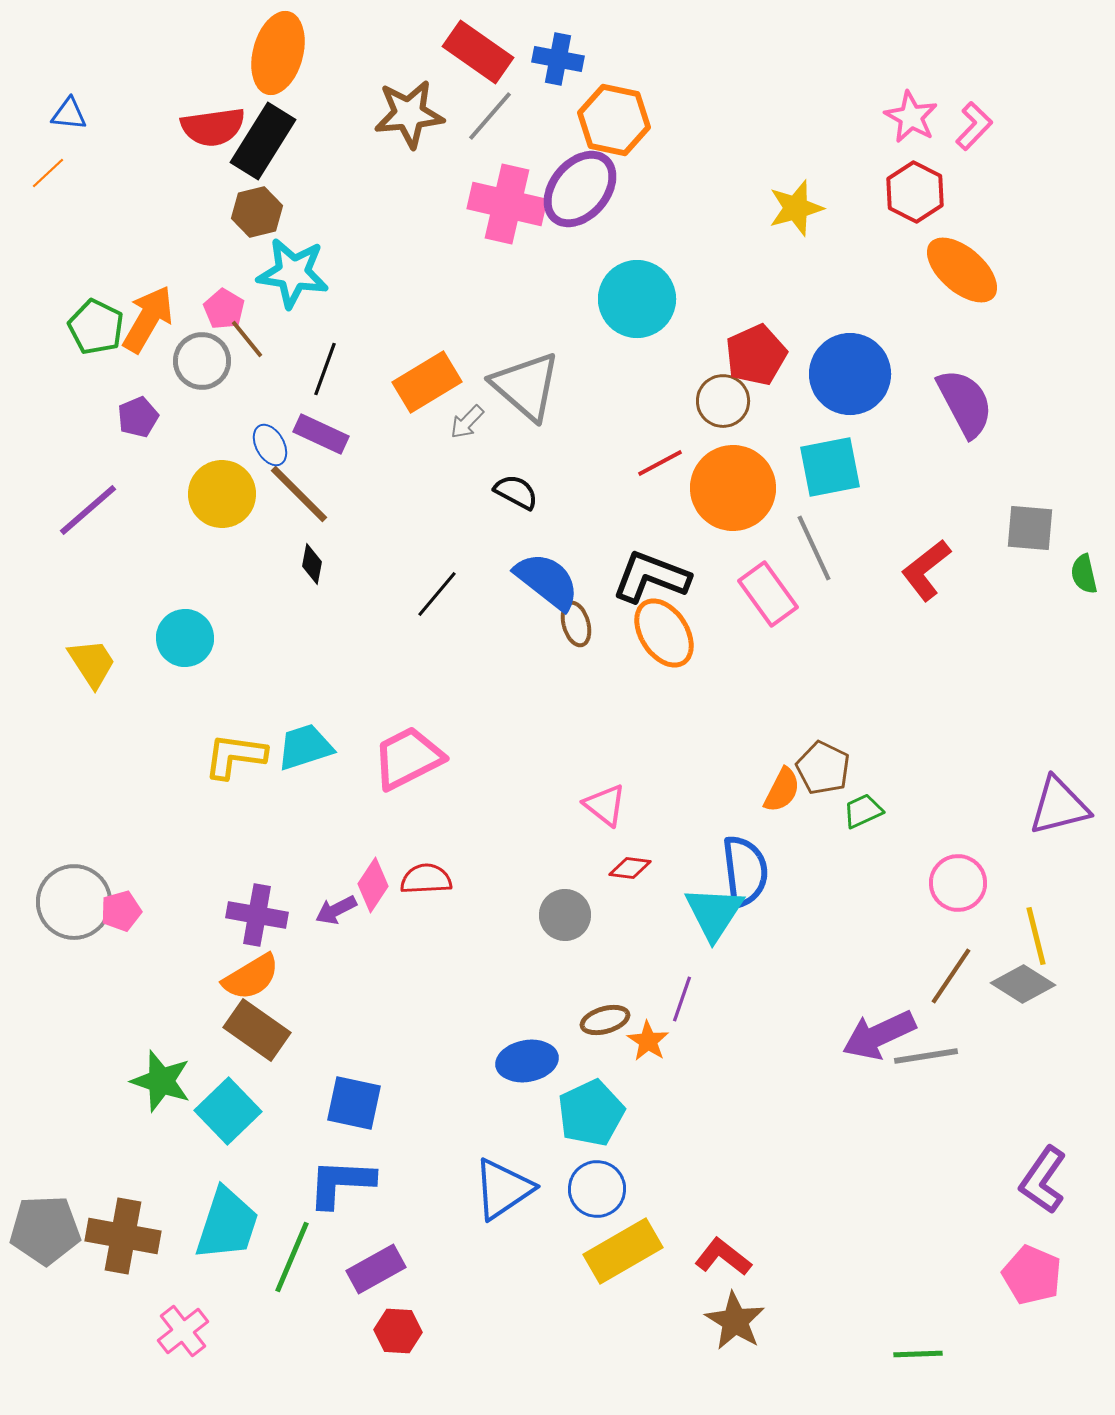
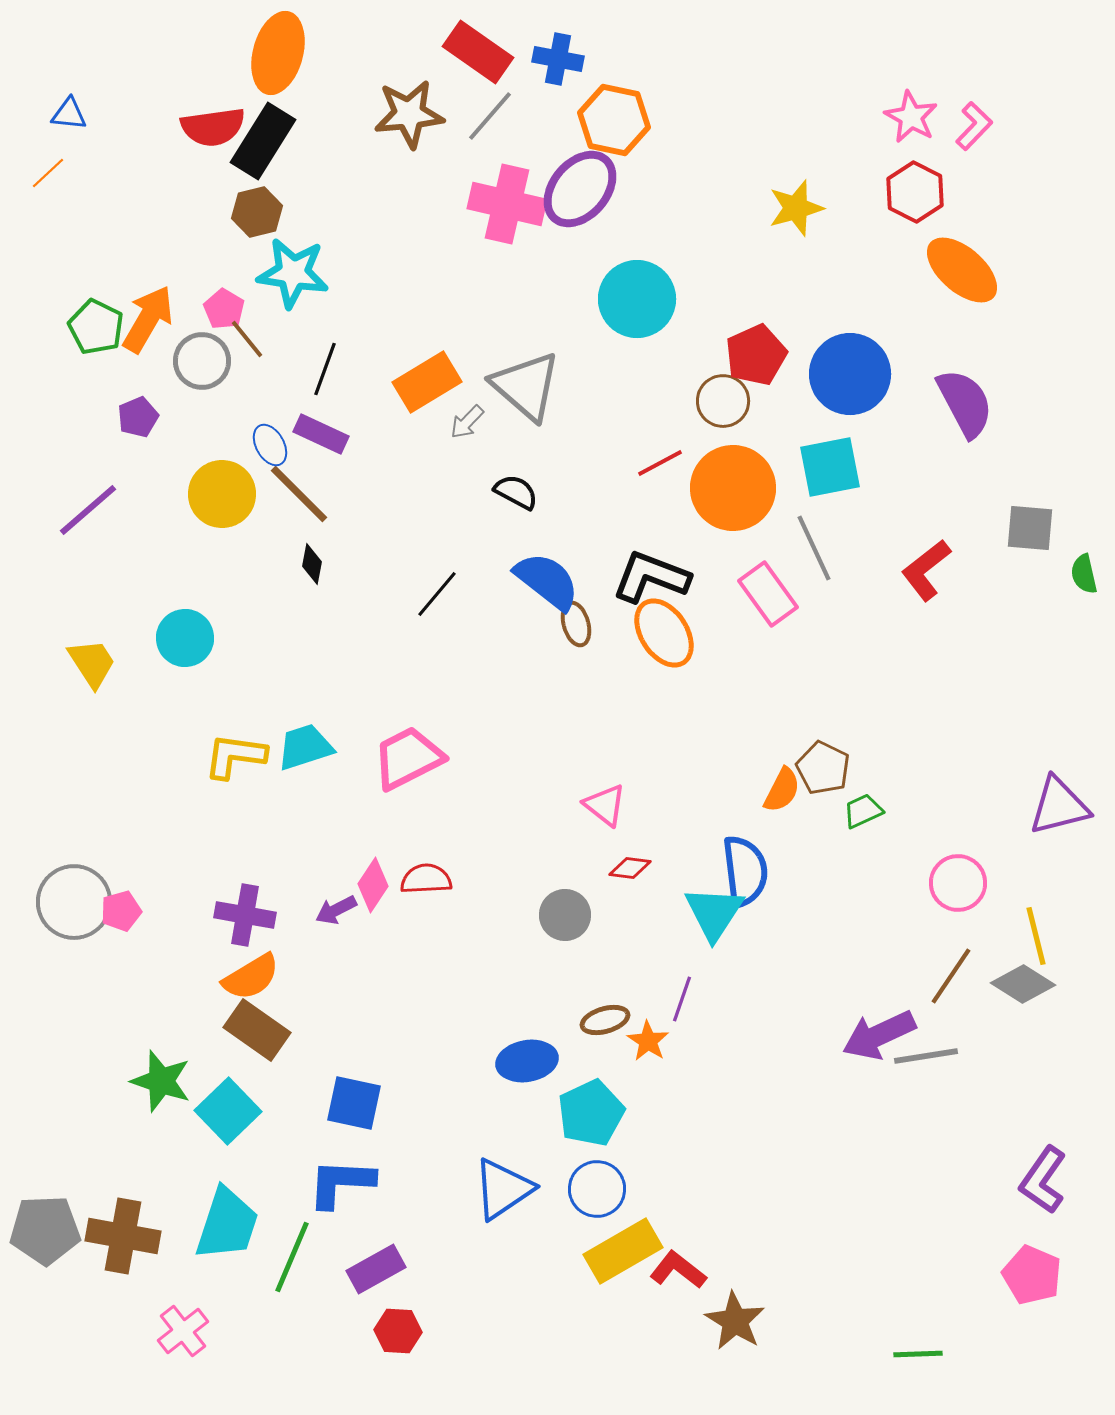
purple cross at (257, 915): moved 12 px left
red L-shape at (723, 1257): moved 45 px left, 13 px down
